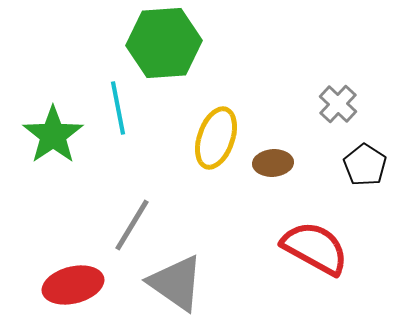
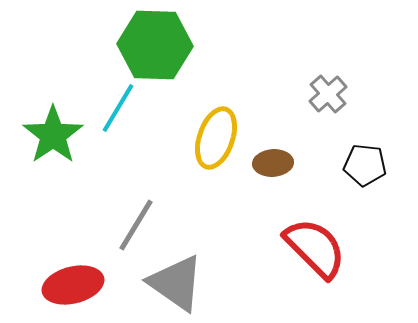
green hexagon: moved 9 px left, 2 px down; rotated 6 degrees clockwise
gray cross: moved 10 px left, 10 px up; rotated 6 degrees clockwise
cyan line: rotated 42 degrees clockwise
black pentagon: rotated 27 degrees counterclockwise
gray line: moved 4 px right
red semicircle: rotated 16 degrees clockwise
